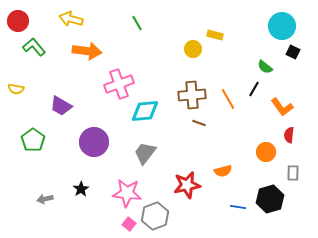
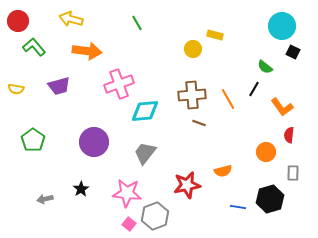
purple trapezoid: moved 2 px left, 20 px up; rotated 45 degrees counterclockwise
